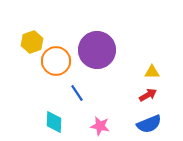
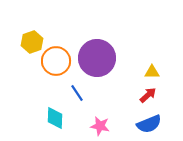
purple circle: moved 8 px down
red arrow: rotated 12 degrees counterclockwise
cyan diamond: moved 1 px right, 4 px up
